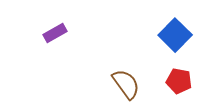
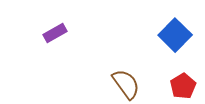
red pentagon: moved 4 px right, 5 px down; rotated 30 degrees clockwise
